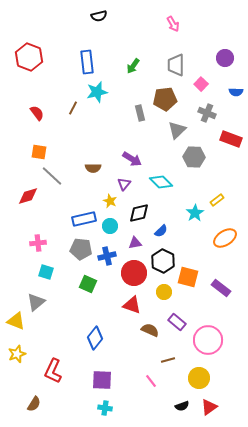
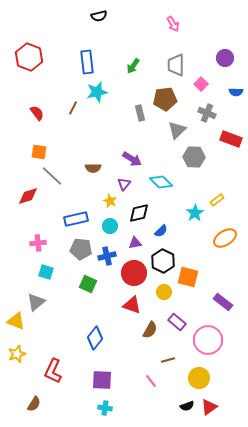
blue rectangle at (84, 219): moved 8 px left
purple rectangle at (221, 288): moved 2 px right, 14 px down
brown semicircle at (150, 330): rotated 96 degrees clockwise
black semicircle at (182, 406): moved 5 px right
